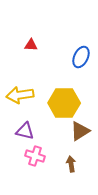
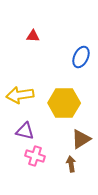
red triangle: moved 2 px right, 9 px up
brown triangle: moved 1 px right, 8 px down
